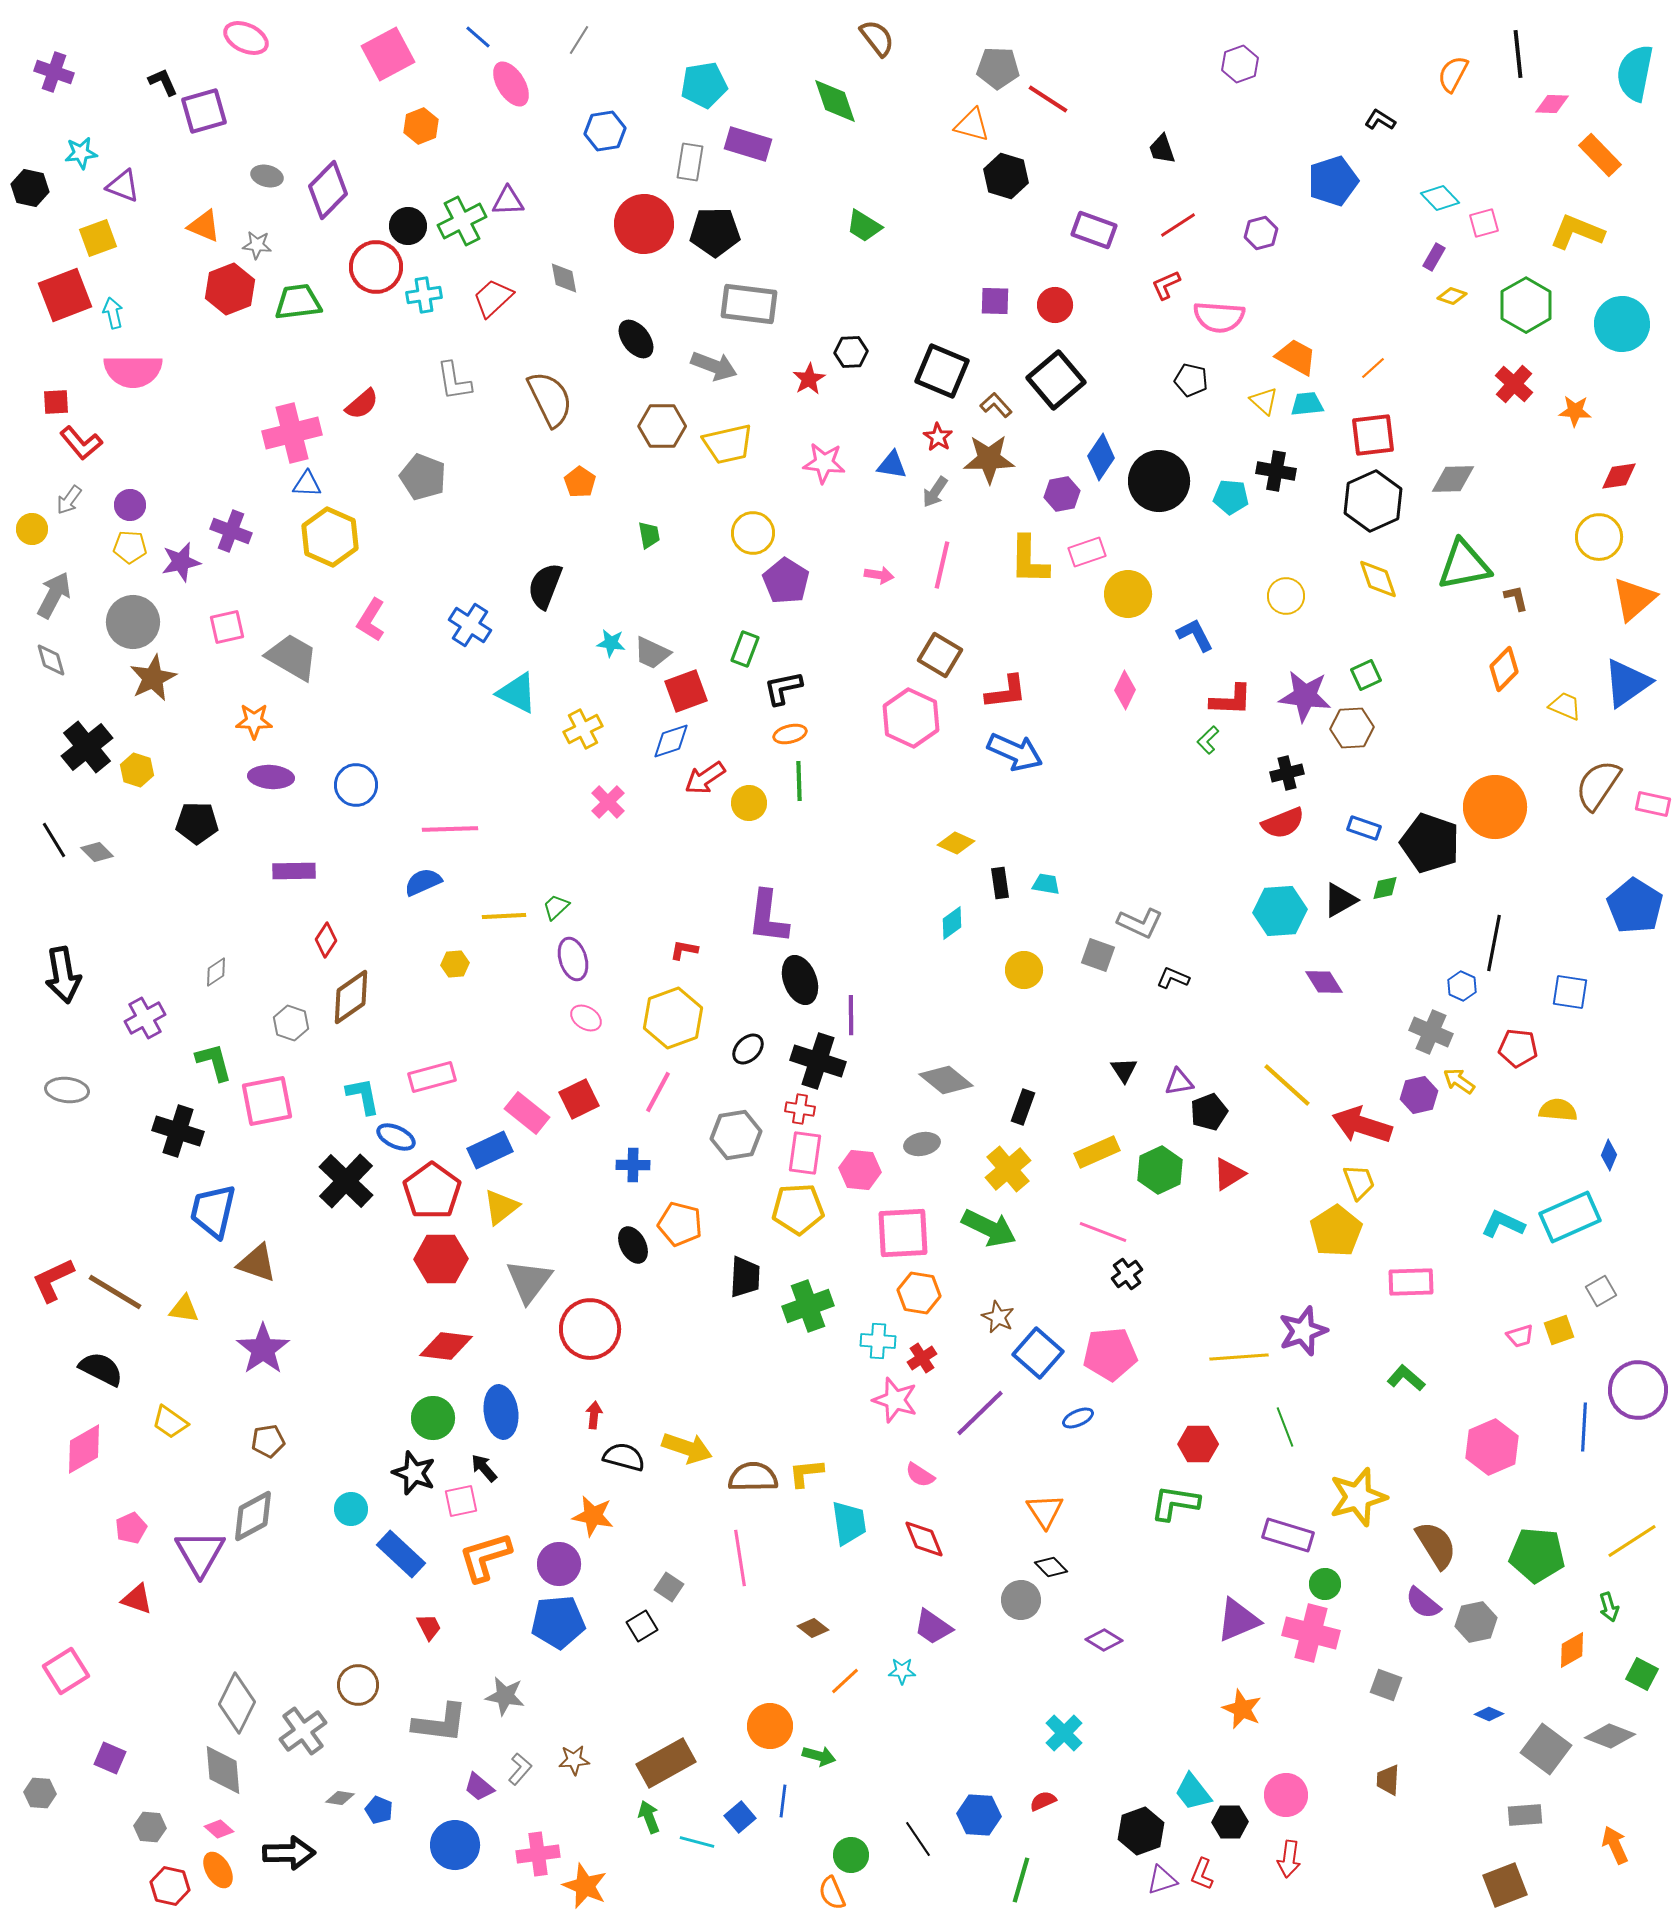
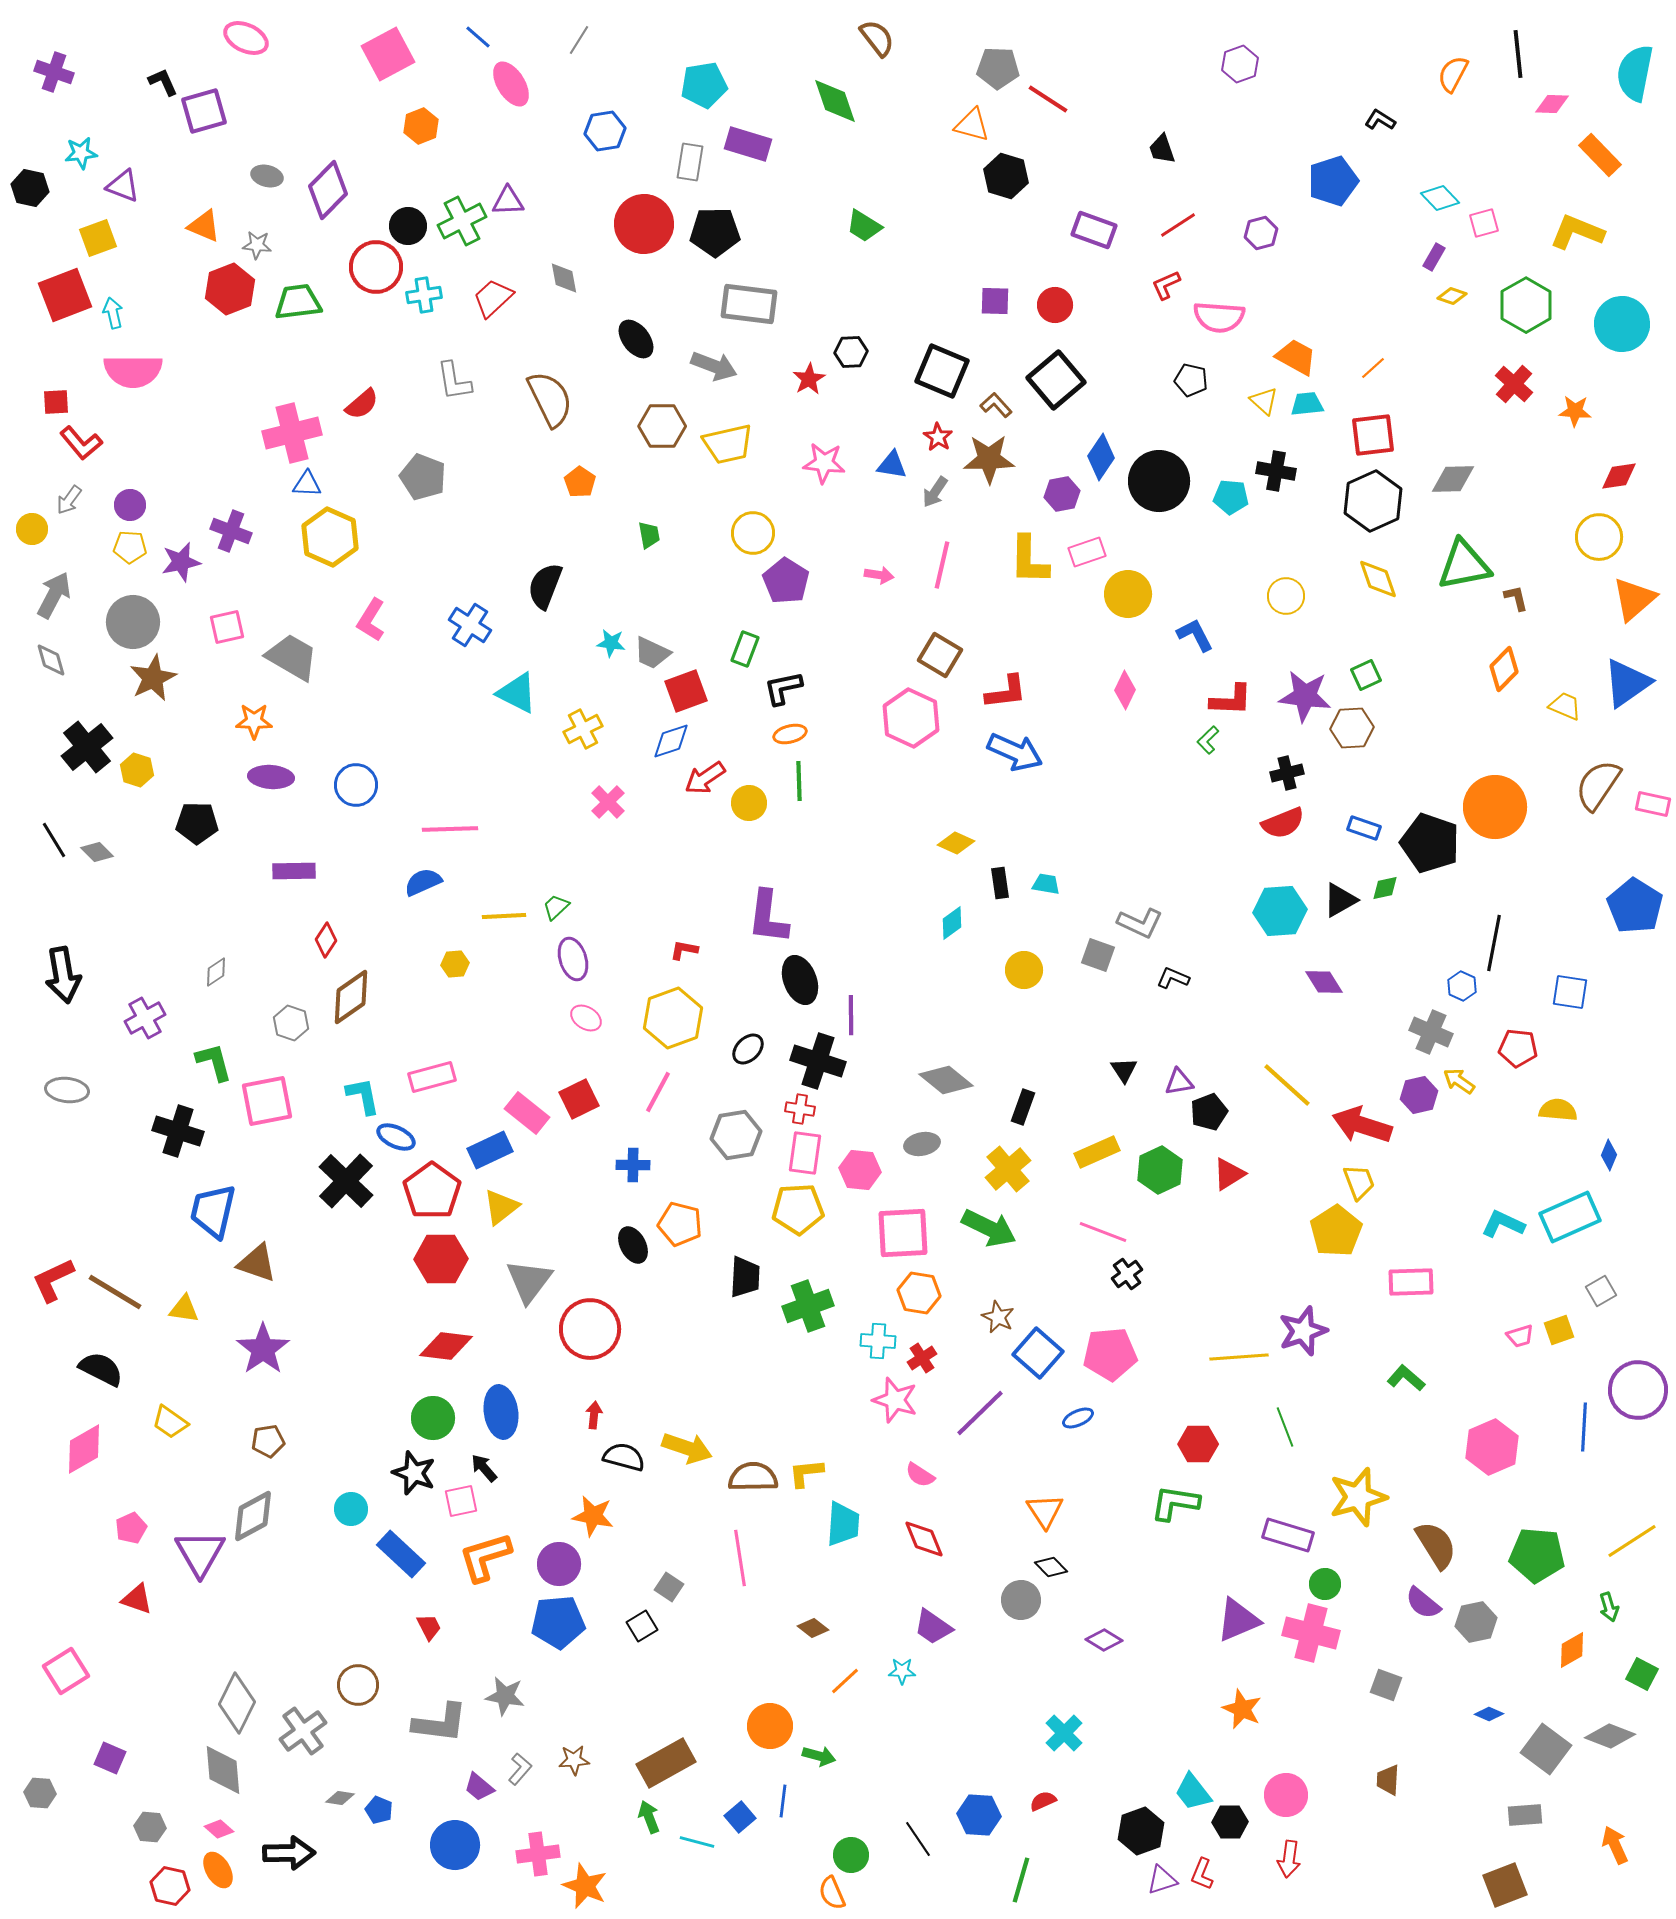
cyan trapezoid at (849, 1523): moved 6 px left, 1 px down; rotated 12 degrees clockwise
